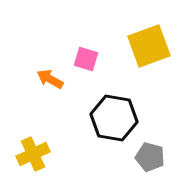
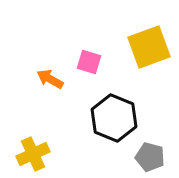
yellow square: moved 1 px down
pink square: moved 3 px right, 3 px down
black hexagon: rotated 12 degrees clockwise
